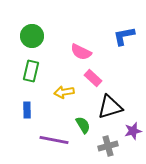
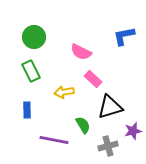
green circle: moved 2 px right, 1 px down
green rectangle: rotated 40 degrees counterclockwise
pink rectangle: moved 1 px down
